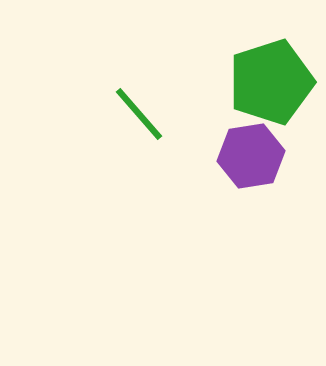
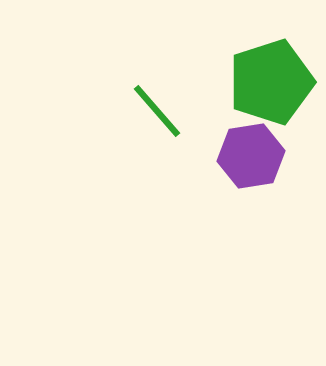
green line: moved 18 px right, 3 px up
